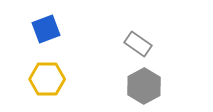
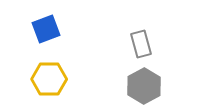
gray rectangle: moved 3 px right; rotated 40 degrees clockwise
yellow hexagon: moved 2 px right
